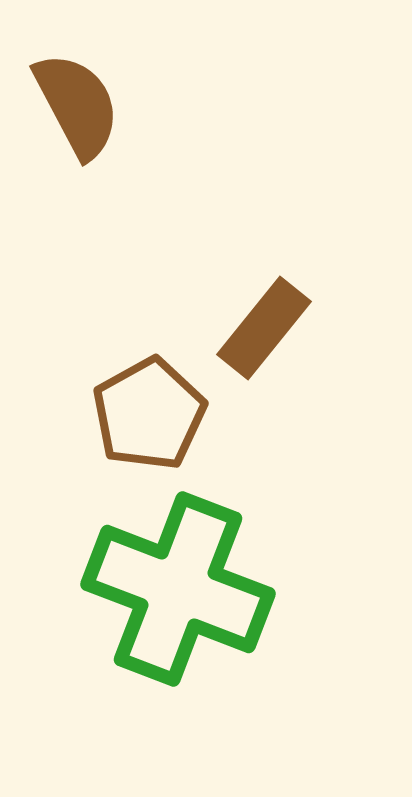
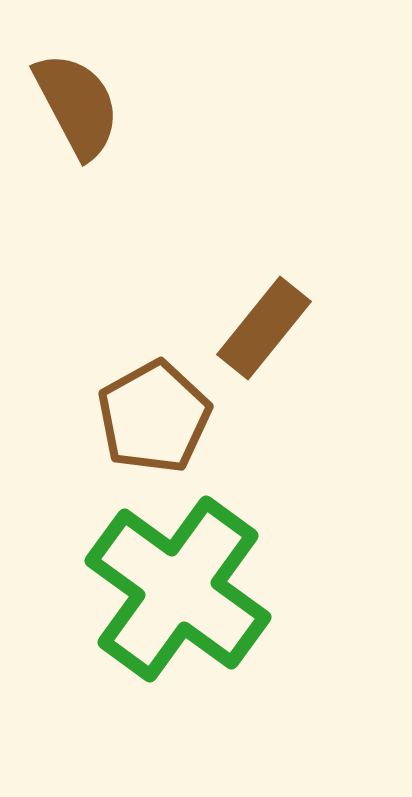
brown pentagon: moved 5 px right, 3 px down
green cross: rotated 15 degrees clockwise
